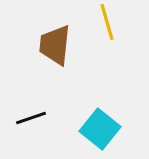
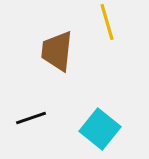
brown trapezoid: moved 2 px right, 6 px down
